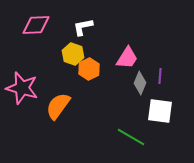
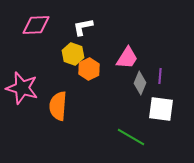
orange semicircle: rotated 32 degrees counterclockwise
white square: moved 1 px right, 2 px up
